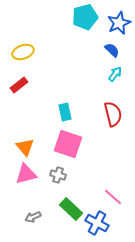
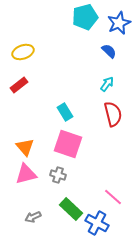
blue semicircle: moved 3 px left, 1 px down
cyan arrow: moved 8 px left, 10 px down
cyan rectangle: rotated 18 degrees counterclockwise
